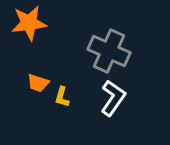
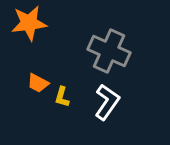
orange trapezoid: rotated 10 degrees clockwise
white L-shape: moved 6 px left, 4 px down
